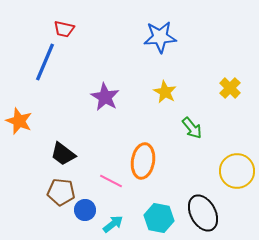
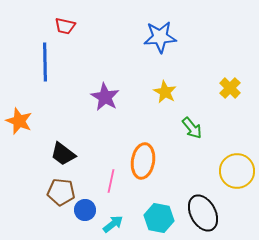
red trapezoid: moved 1 px right, 3 px up
blue line: rotated 24 degrees counterclockwise
pink line: rotated 75 degrees clockwise
